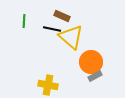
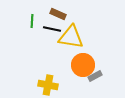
brown rectangle: moved 4 px left, 2 px up
green line: moved 8 px right
yellow triangle: rotated 32 degrees counterclockwise
orange circle: moved 8 px left, 3 px down
